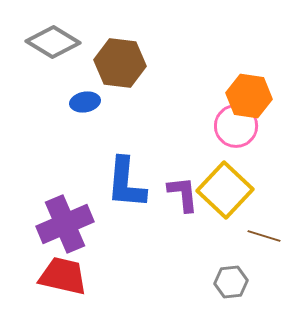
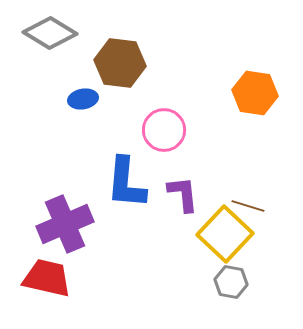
gray diamond: moved 3 px left, 9 px up
orange hexagon: moved 6 px right, 3 px up
blue ellipse: moved 2 px left, 3 px up
pink circle: moved 72 px left, 4 px down
yellow square: moved 44 px down
brown line: moved 16 px left, 30 px up
red trapezoid: moved 16 px left, 2 px down
gray hexagon: rotated 16 degrees clockwise
